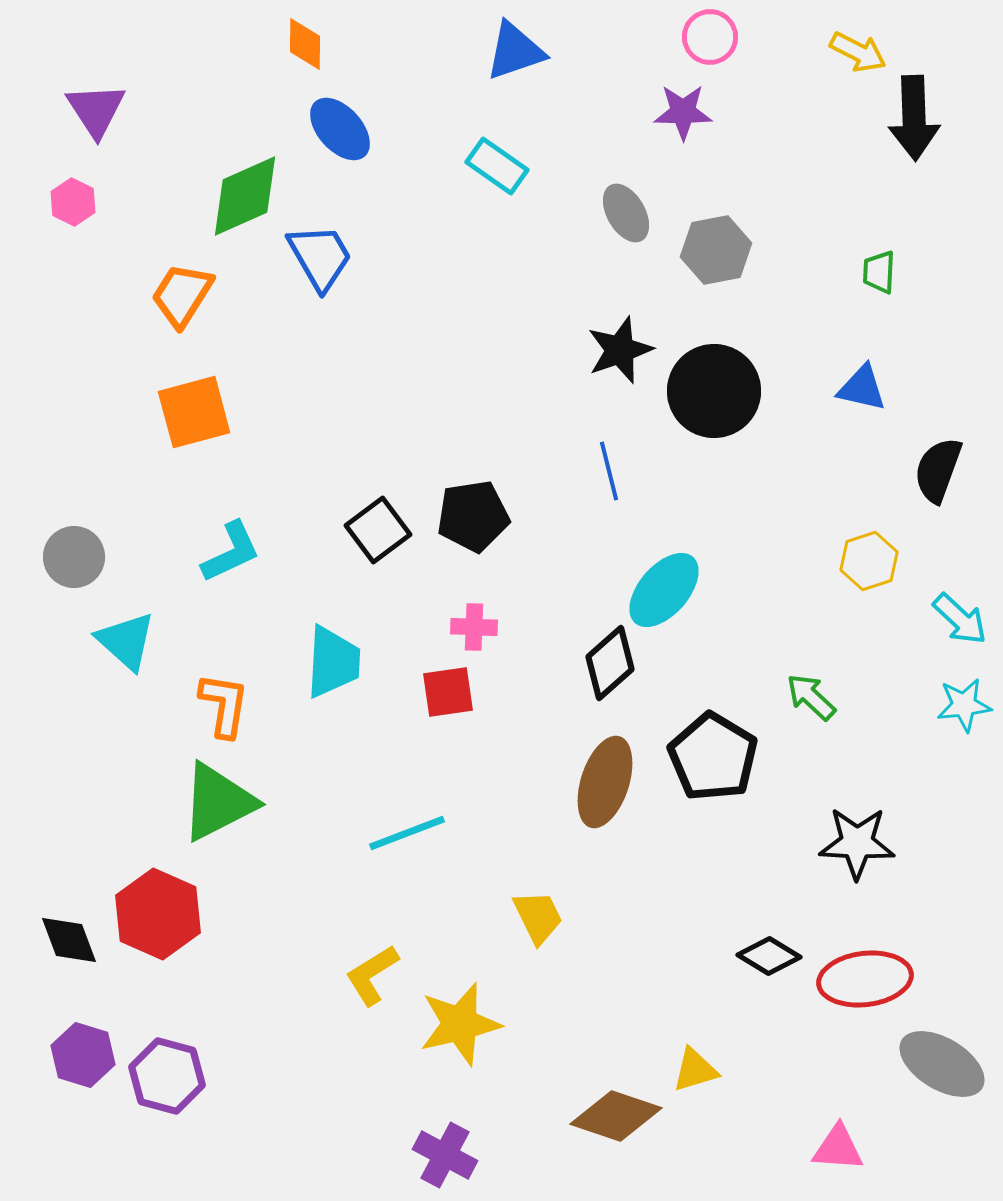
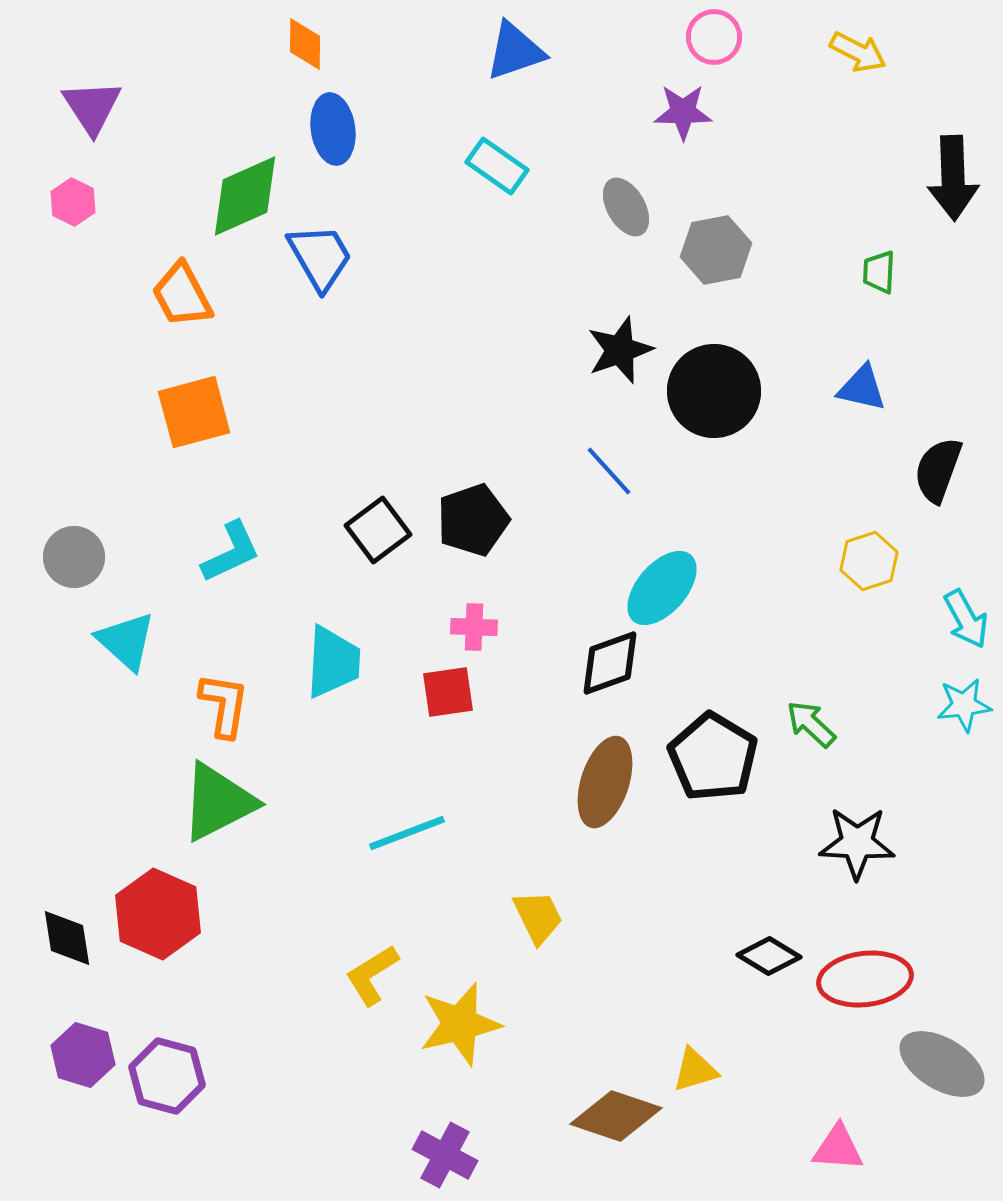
pink circle at (710, 37): moved 4 px right
purple triangle at (96, 110): moved 4 px left, 3 px up
black arrow at (914, 118): moved 39 px right, 60 px down
blue ellipse at (340, 129): moved 7 px left; rotated 34 degrees clockwise
gray ellipse at (626, 213): moved 6 px up
orange trapezoid at (182, 295): rotated 60 degrees counterclockwise
blue line at (609, 471): rotated 28 degrees counterclockwise
black pentagon at (473, 516): moved 4 px down; rotated 10 degrees counterclockwise
cyan ellipse at (664, 590): moved 2 px left, 2 px up
cyan arrow at (960, 619): moved 6 px right; rotated 18 degrees clockwise
black diamond at (610, 663): rotated 22 degrees clockwise
green arrow at (811, 697): moved 27 px down
black diamond at (69, 940): moved 2 px left, 2 px up; rotated 12 degrees clockwise
